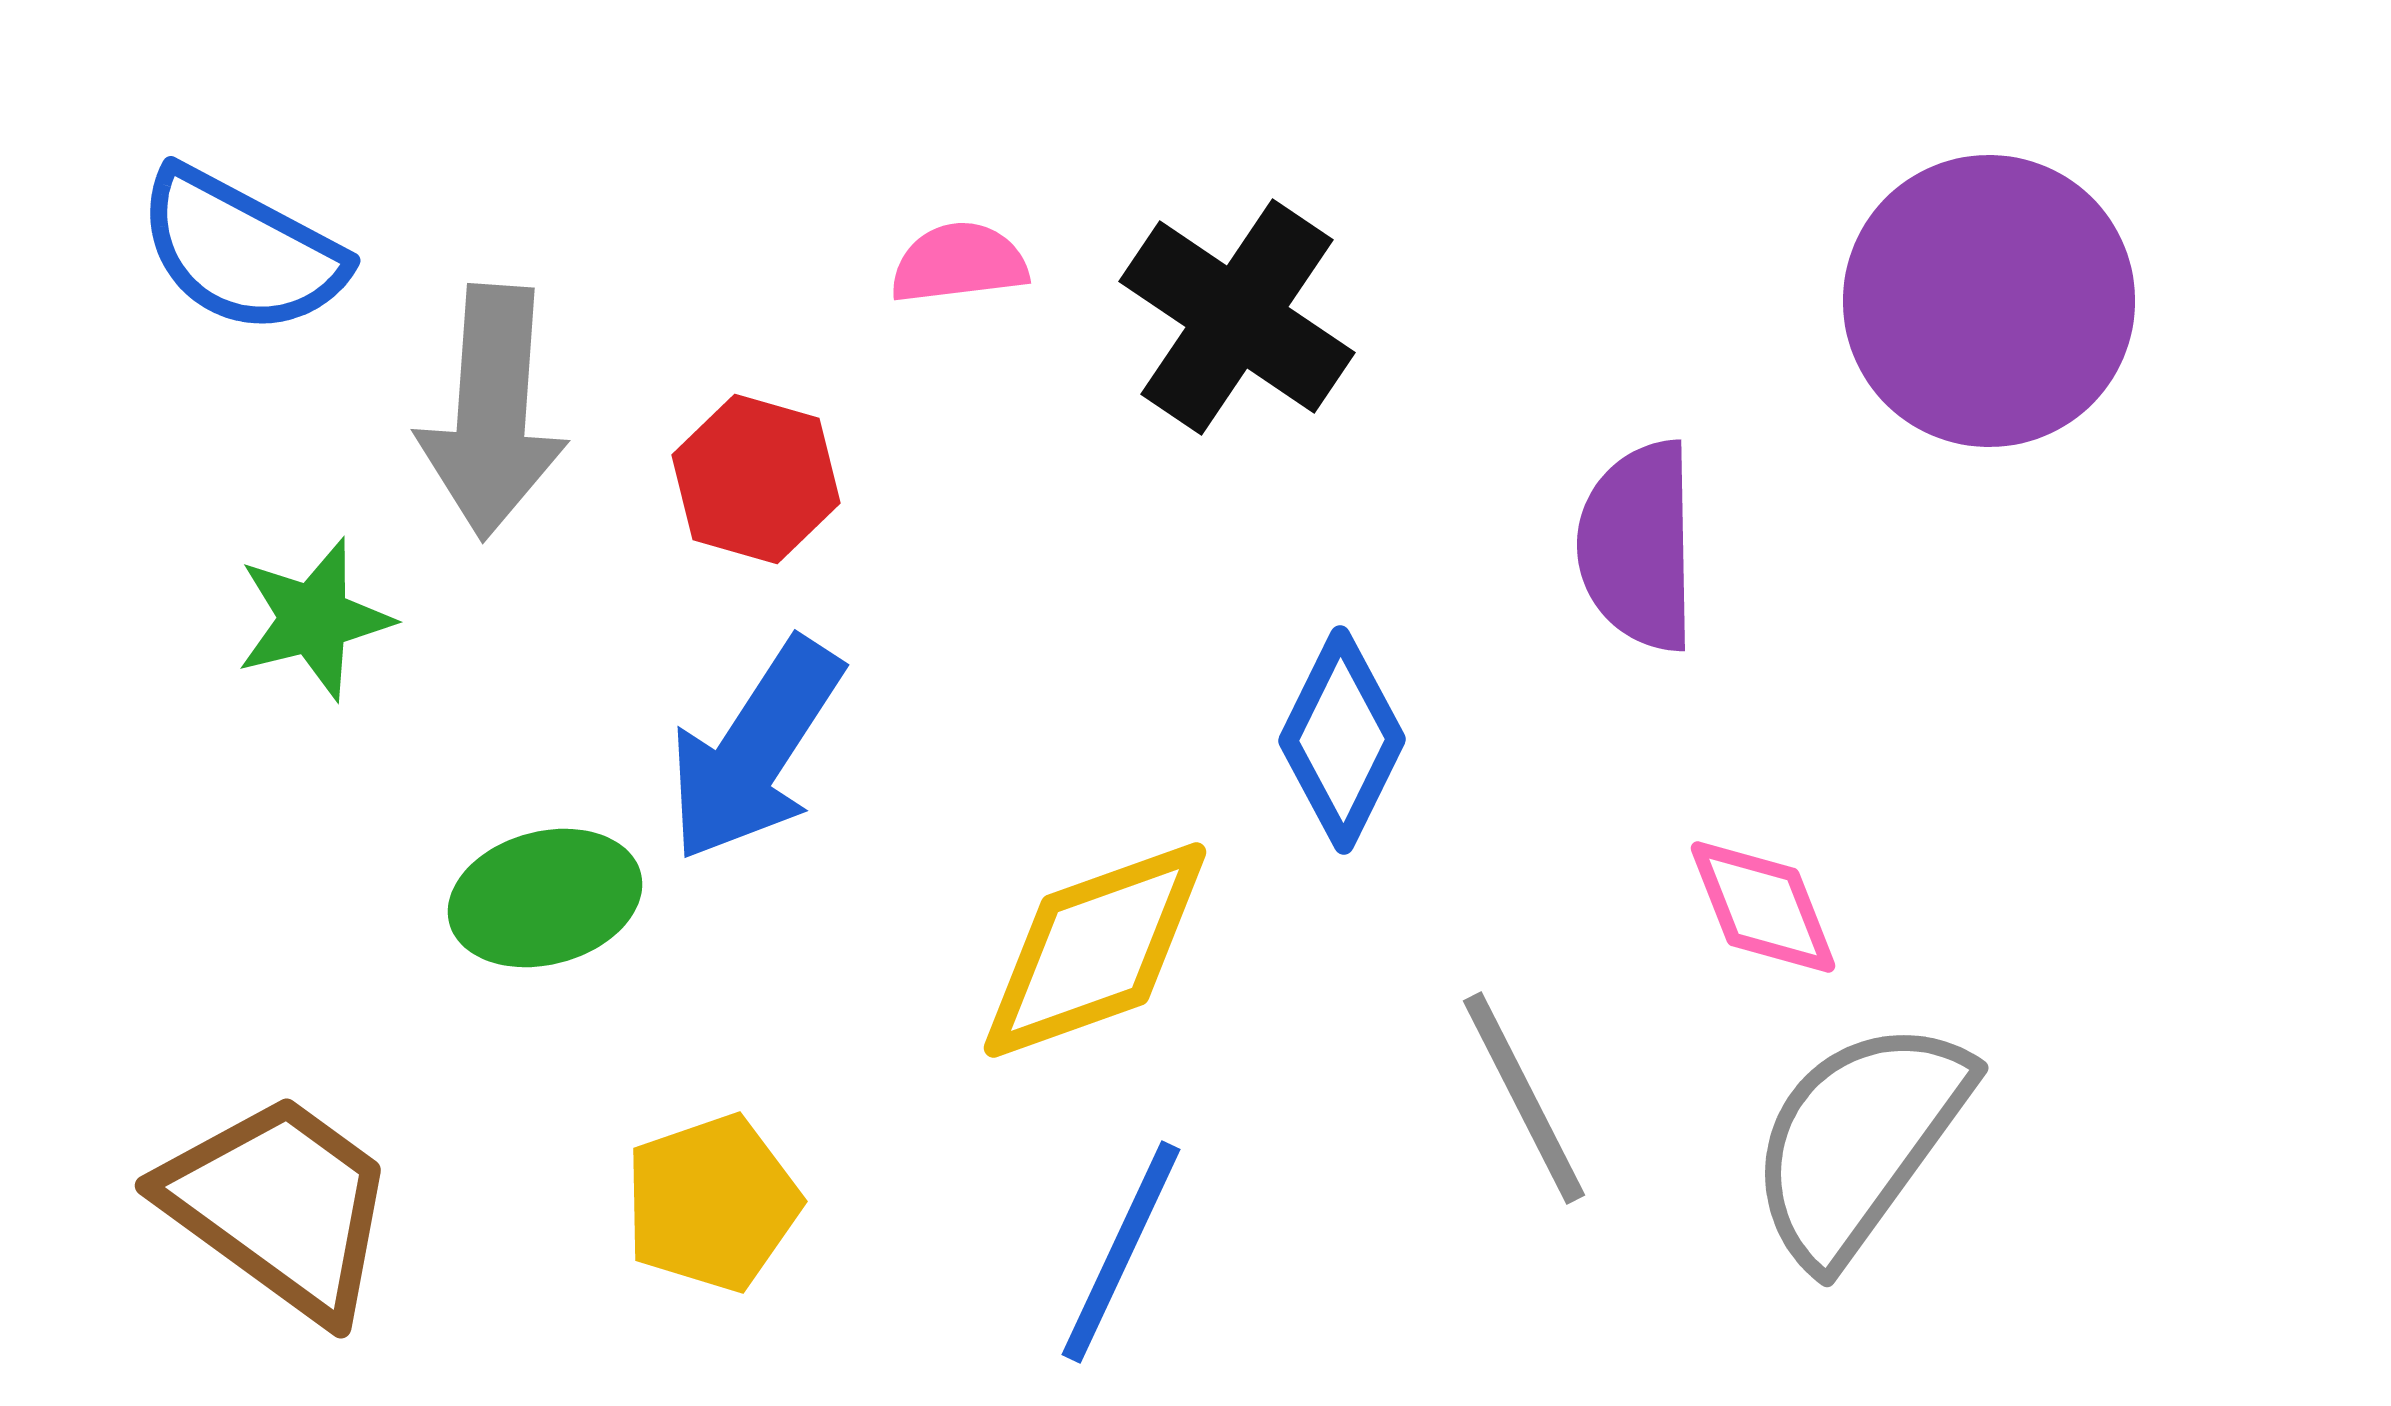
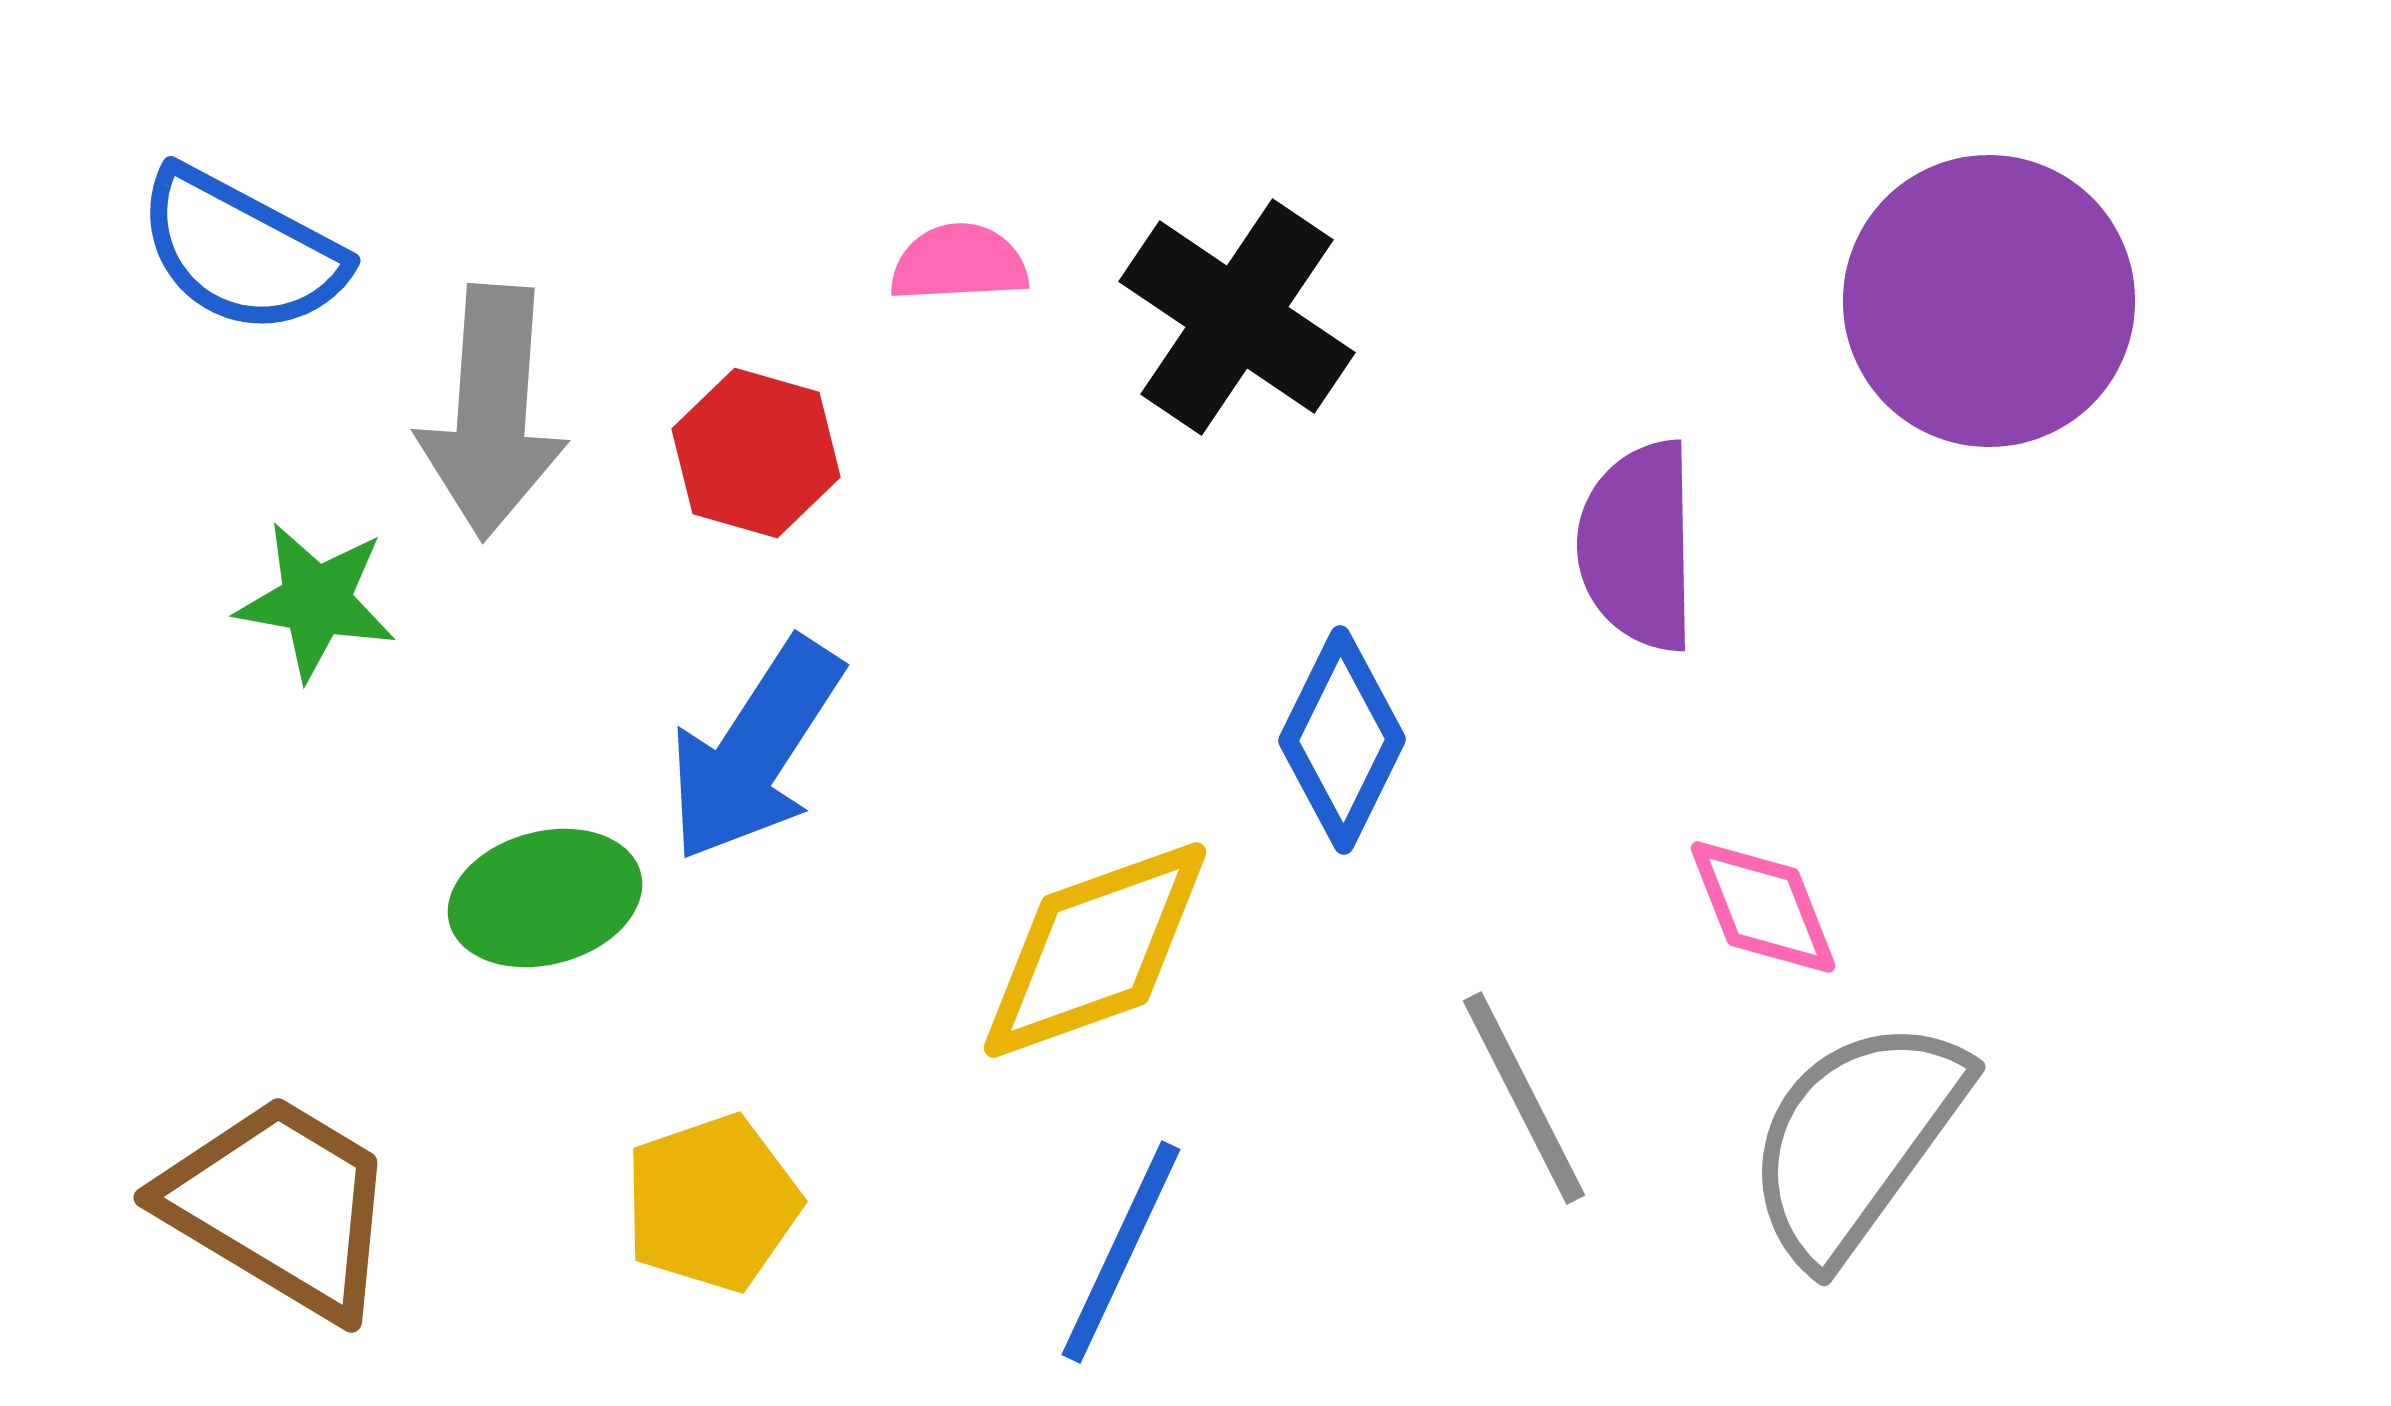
pink semicircle: rotated 4 degrees clockwise
red hexagon: moved 26 px up
green star: moved 2 px right, 18 px up; rotated 24 degrees clockwise
gray semicircle: moved 3 px left, 1 px up
brown trapezoid: rotated 5 degrees counterclockwise
